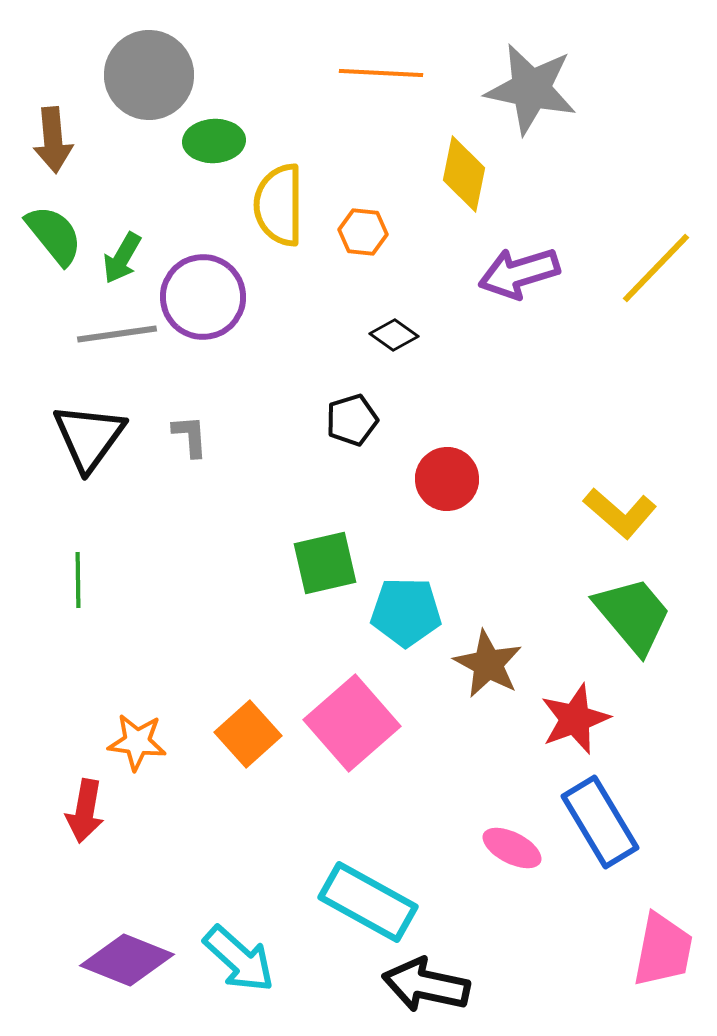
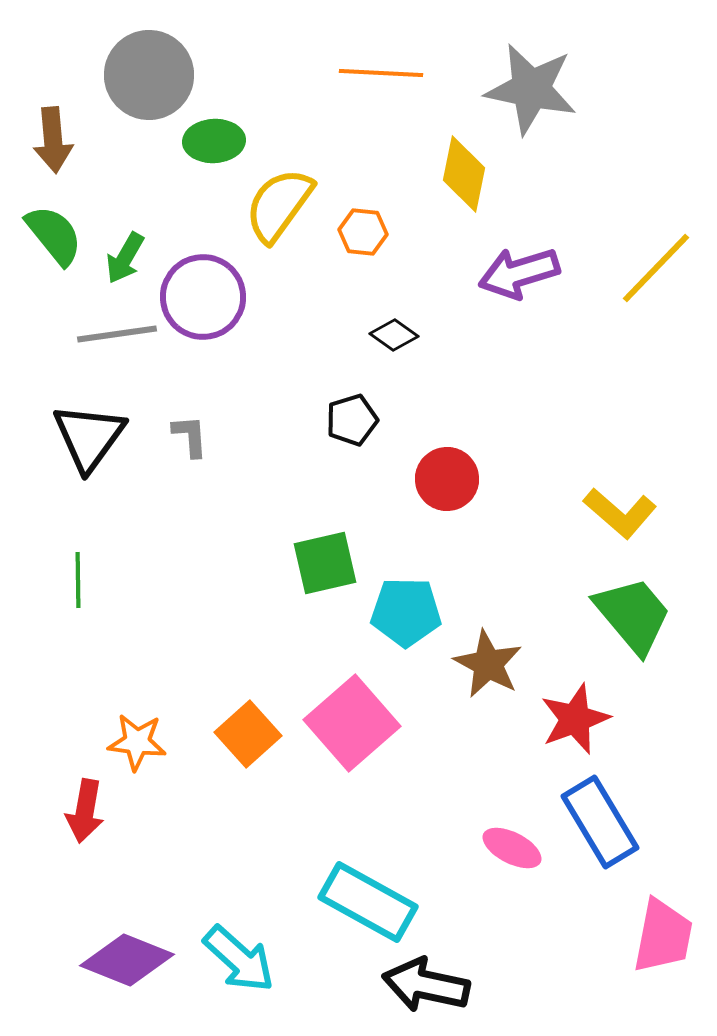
yellow semicircle: rotated 36 degrees clockwise
green arrow: moved 3 px right
pink trapezoid: moved 14 px up
